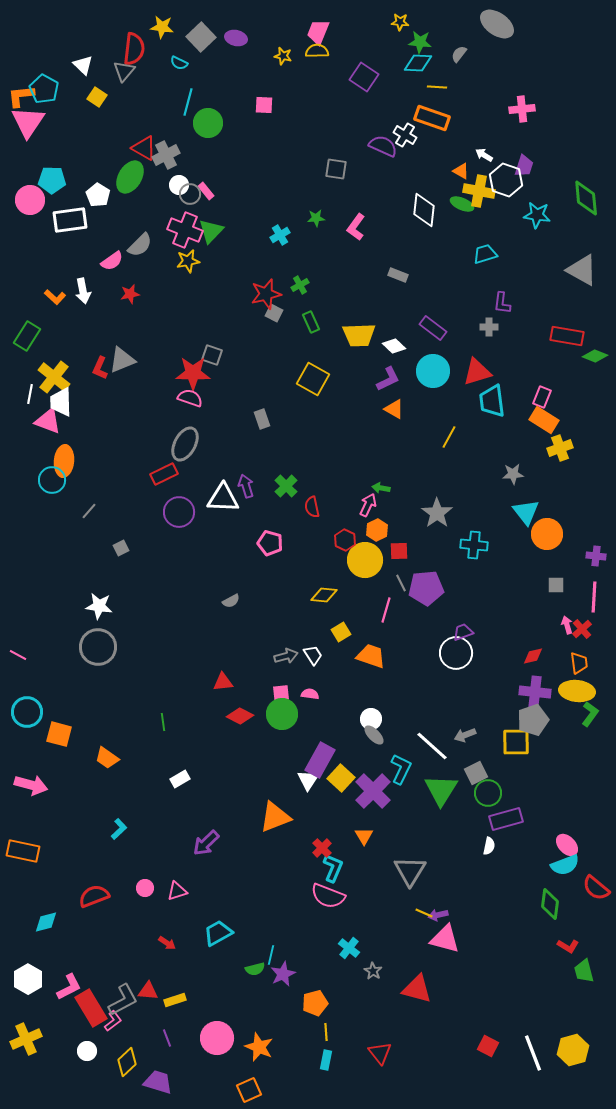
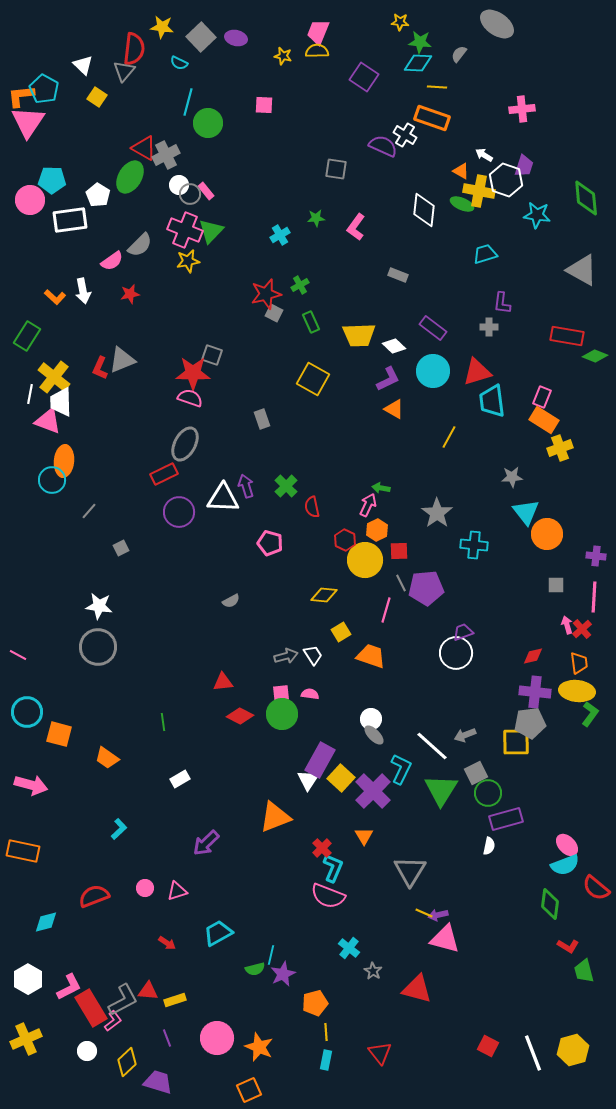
gray star at (513, 474): moved 1 px left, 3 px down
gray pentagon at (533, 720): moved 3 px left, 3 px down; rotated 12 degrees clockwise
